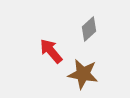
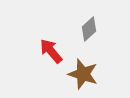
brown star: rotated 8 degrees clockwise
